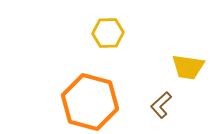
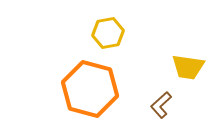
yellow hexagon: rotated 8 degrees counterclockwise
orange hexagon: moved 13 px up
